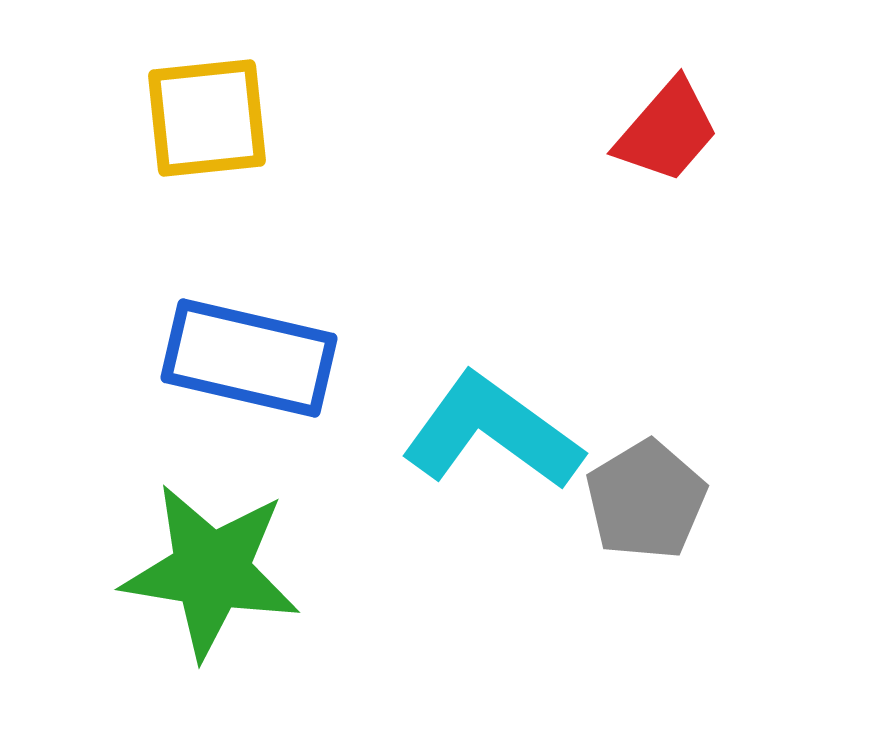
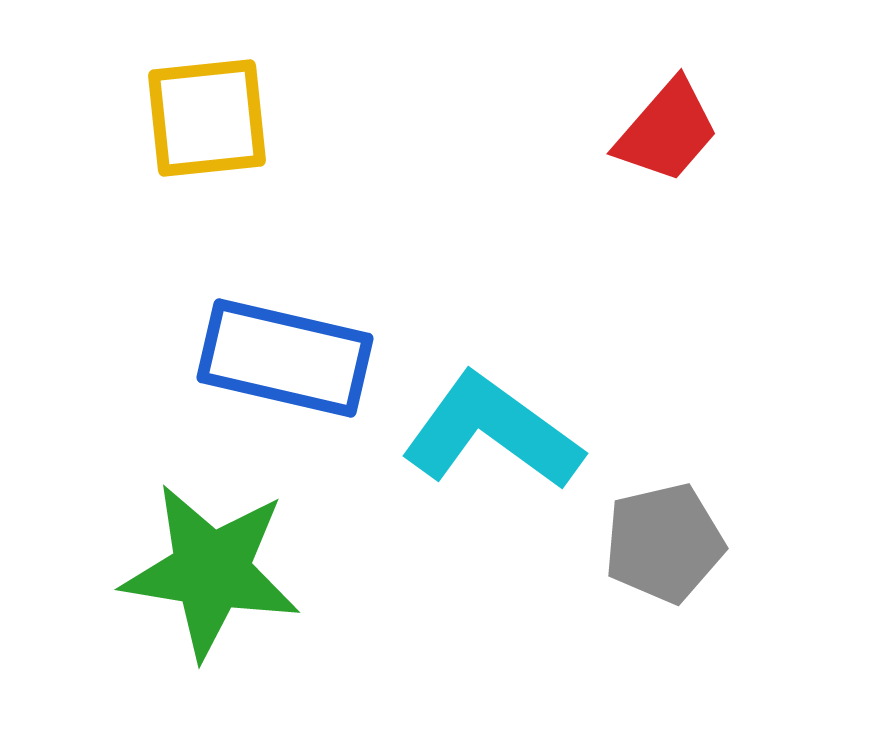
blue rectangle: moved 36 px right
gray pentagon: moved 18 px right, 43 px down; rotated 18 degrees clockwise
